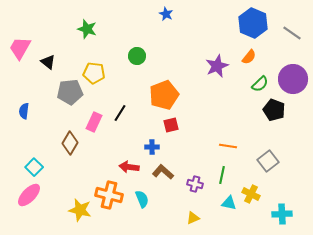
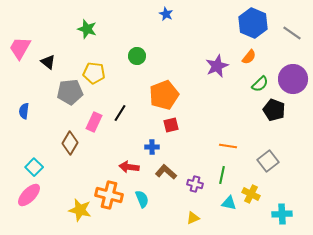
brown L-shape: moved 3 px right
